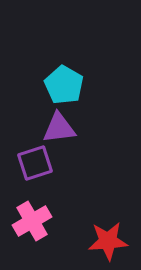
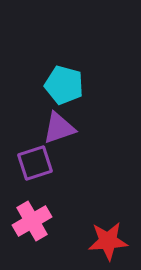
cyan pentagon: rotated 15 degrees counterclockwise
purple triangle: rotated 12 degrees counterclockwise
